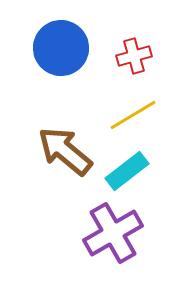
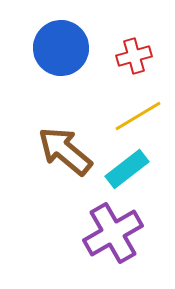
yellow line: moved 5 px right, 1 px down
cyan rectangle: moved 2 px up
